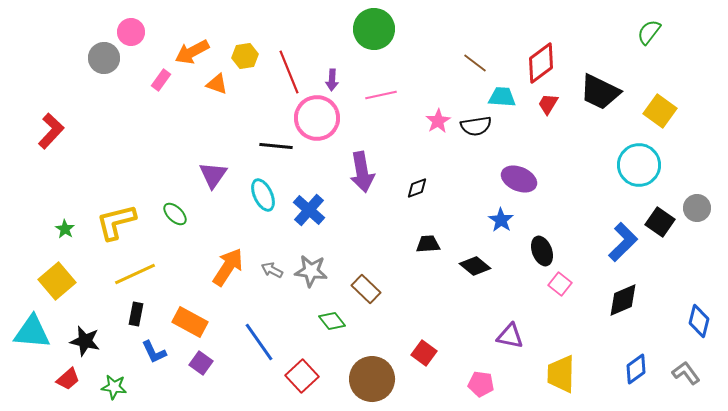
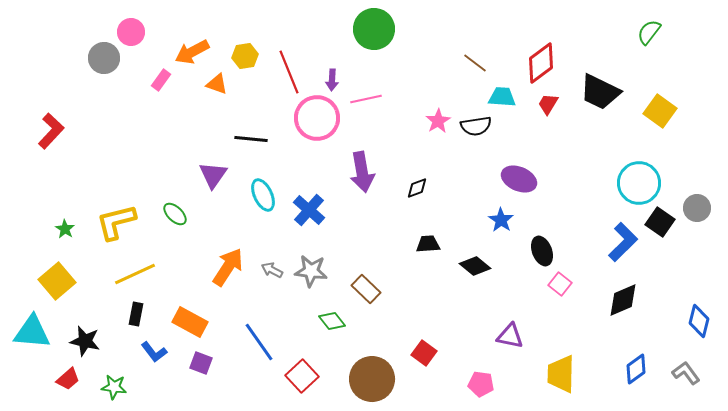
pink line at (381, 95): moved 15 px left, 4 px down
black line at (276, 146): moved 25 px left, 7 px up
cyan circle at (639, 165): moved 18 px down
blue L-shape at (154, 352): rotated 12 degrees counterclockwise
purple square at (201, 363): rotated 15 degrees counterclockwise
